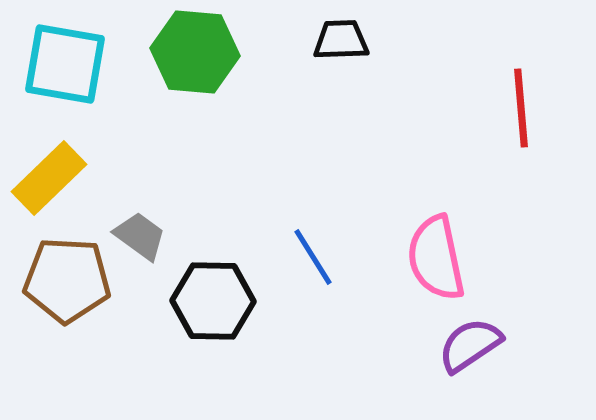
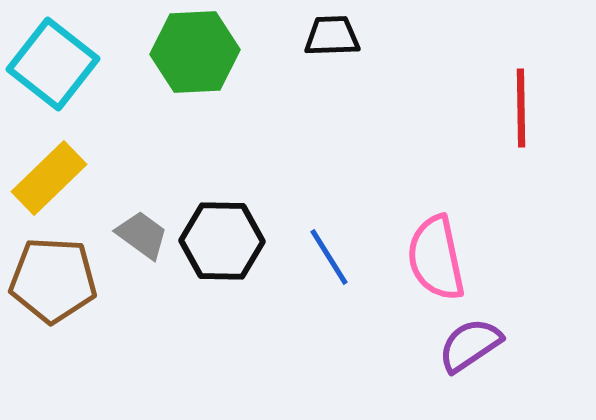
black trapezoid: moved 9 px left, 4 px up
green hexagon: rotated 8 degrees counterclockwise
cyan square: moved 12 px left; rotated 28 degrees clockwise
red line: rotated 4 degrees clockwise
gray trapezoid: moved 2 px right, 1 px up
blue line: moved 16 px right
brown pentagon: moved 14 px left
black hexagon: moved 9 px right, 60 px up
